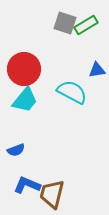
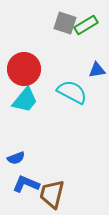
blue semicircle: moved 8 px down
blue L-shape: moved 1 px left, 1 px up
